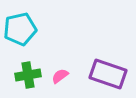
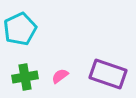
cyan pentagon: rotated 12 degrees counterclockwise
green cross: moved 3 px left, 2 px down
